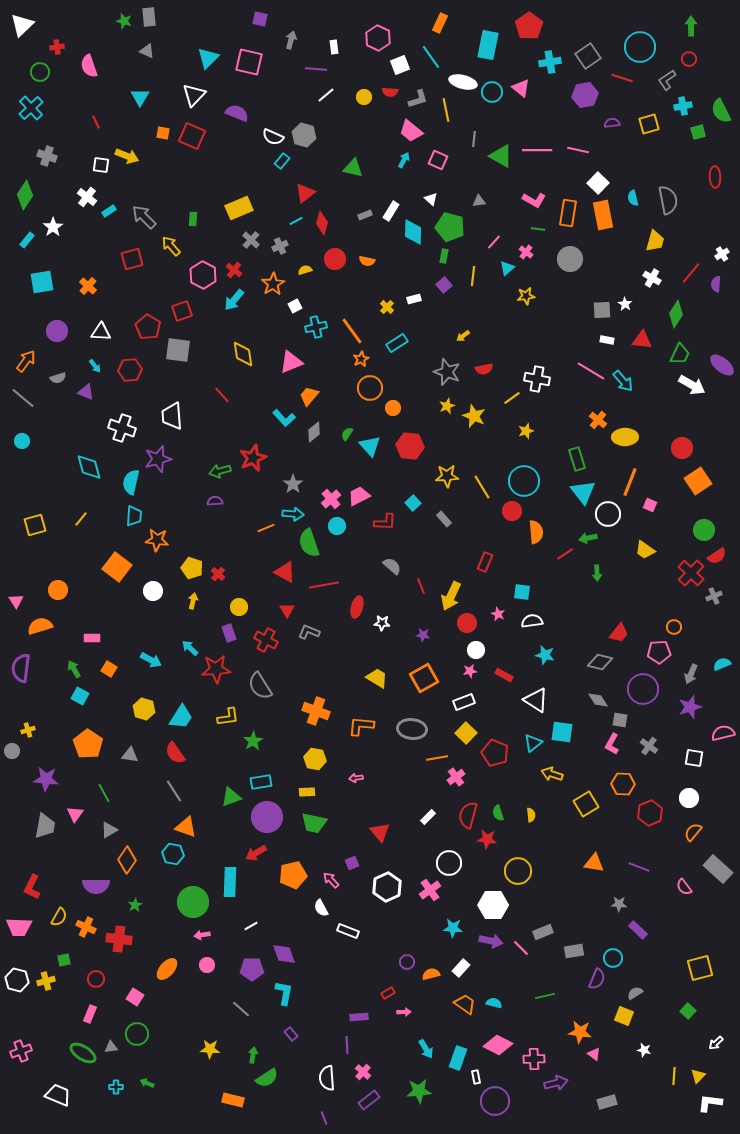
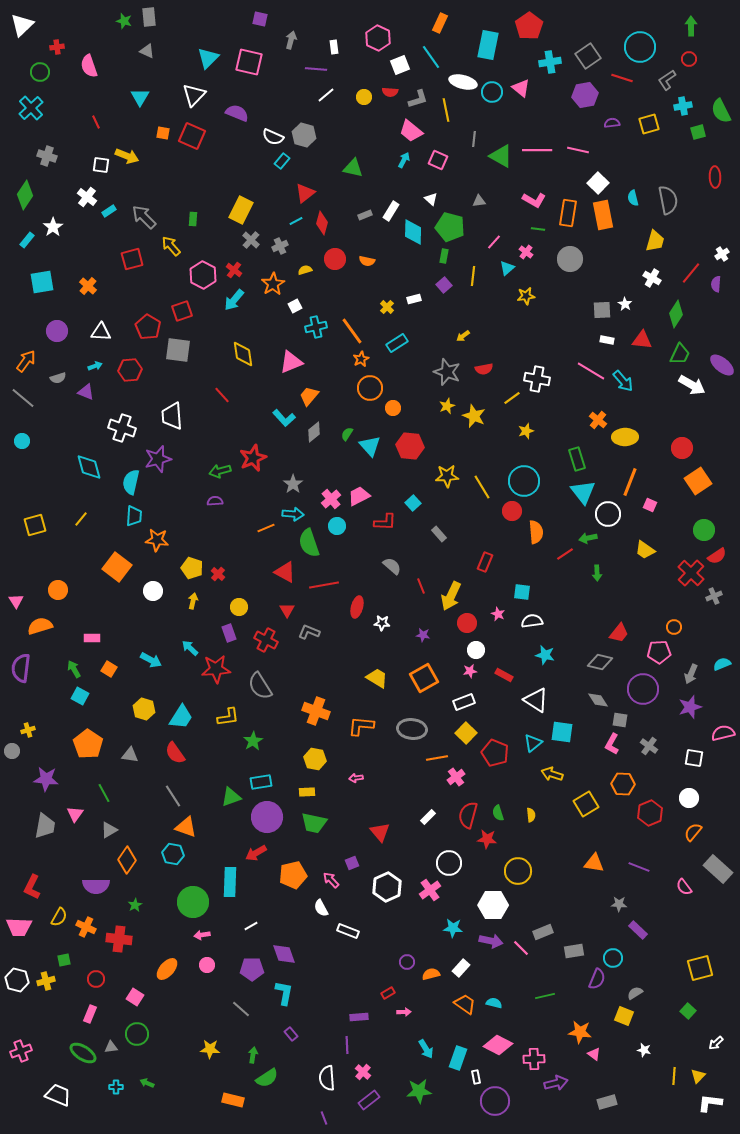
yellow rectangle at (239, 208): moved 2 px right, 2 px down; rotated 40 degrees counterclockwise
cyan arrow at (95, 366): rotated 72 degrees counterclockwise
gray rectangle at (444, 519): moved 5 px left, 15 px down
gray line at (174, 791): moved 1 px left, 5 px down
